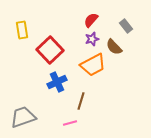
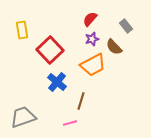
red semicircle: moved 1 px left, 1 px up
blue cross: rotated 24 degrees counterclockwise
